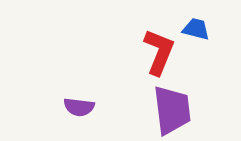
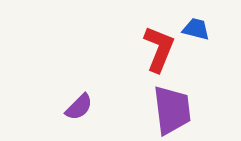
red L-shape: moved 3 px up
purple semicircle: rotated 52 degrees counterclockwise
